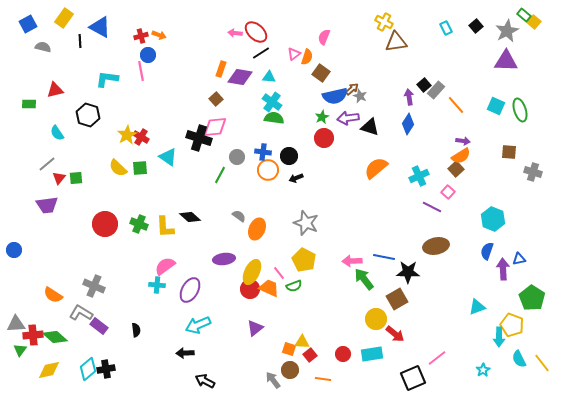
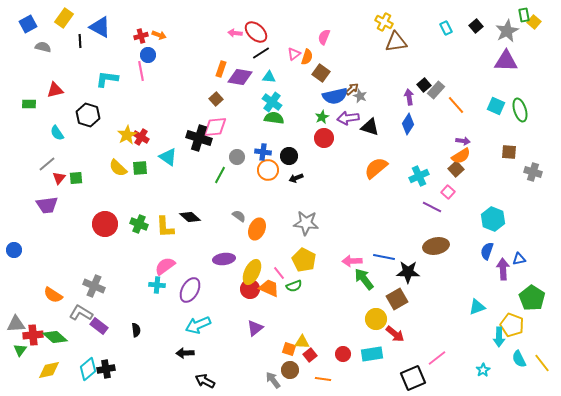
green rectangle at (524, 15): rotated 40 degrees clockwise
gray star at (306, 223): rotated 15 degrees counterclockwise
